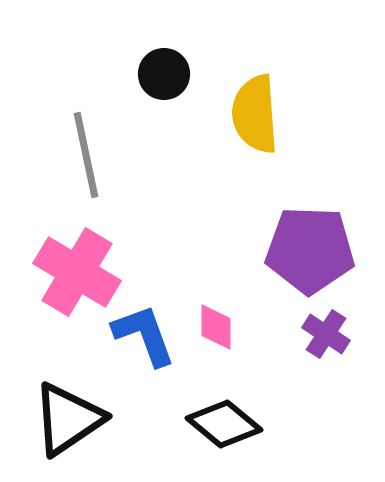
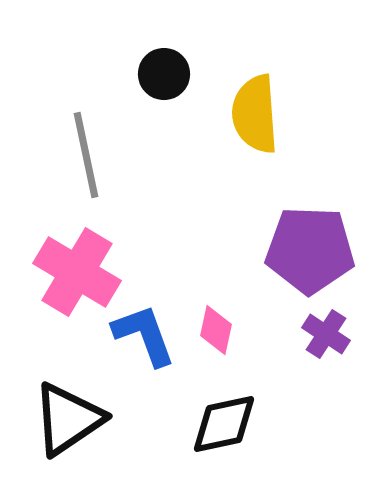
pink diamond: moved 3 px down; rotated 12 degrees clockwise
black diamond: rotated 52 degrees counterclockwise
